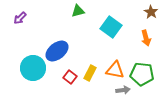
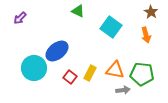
green triangle: rotated 40 degrees clockwise
orange arrow: moved 3 px up
cyan circle: moved 1 px right
